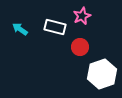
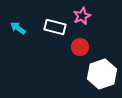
cyan arrow: moved 2 px left, 1 px up
